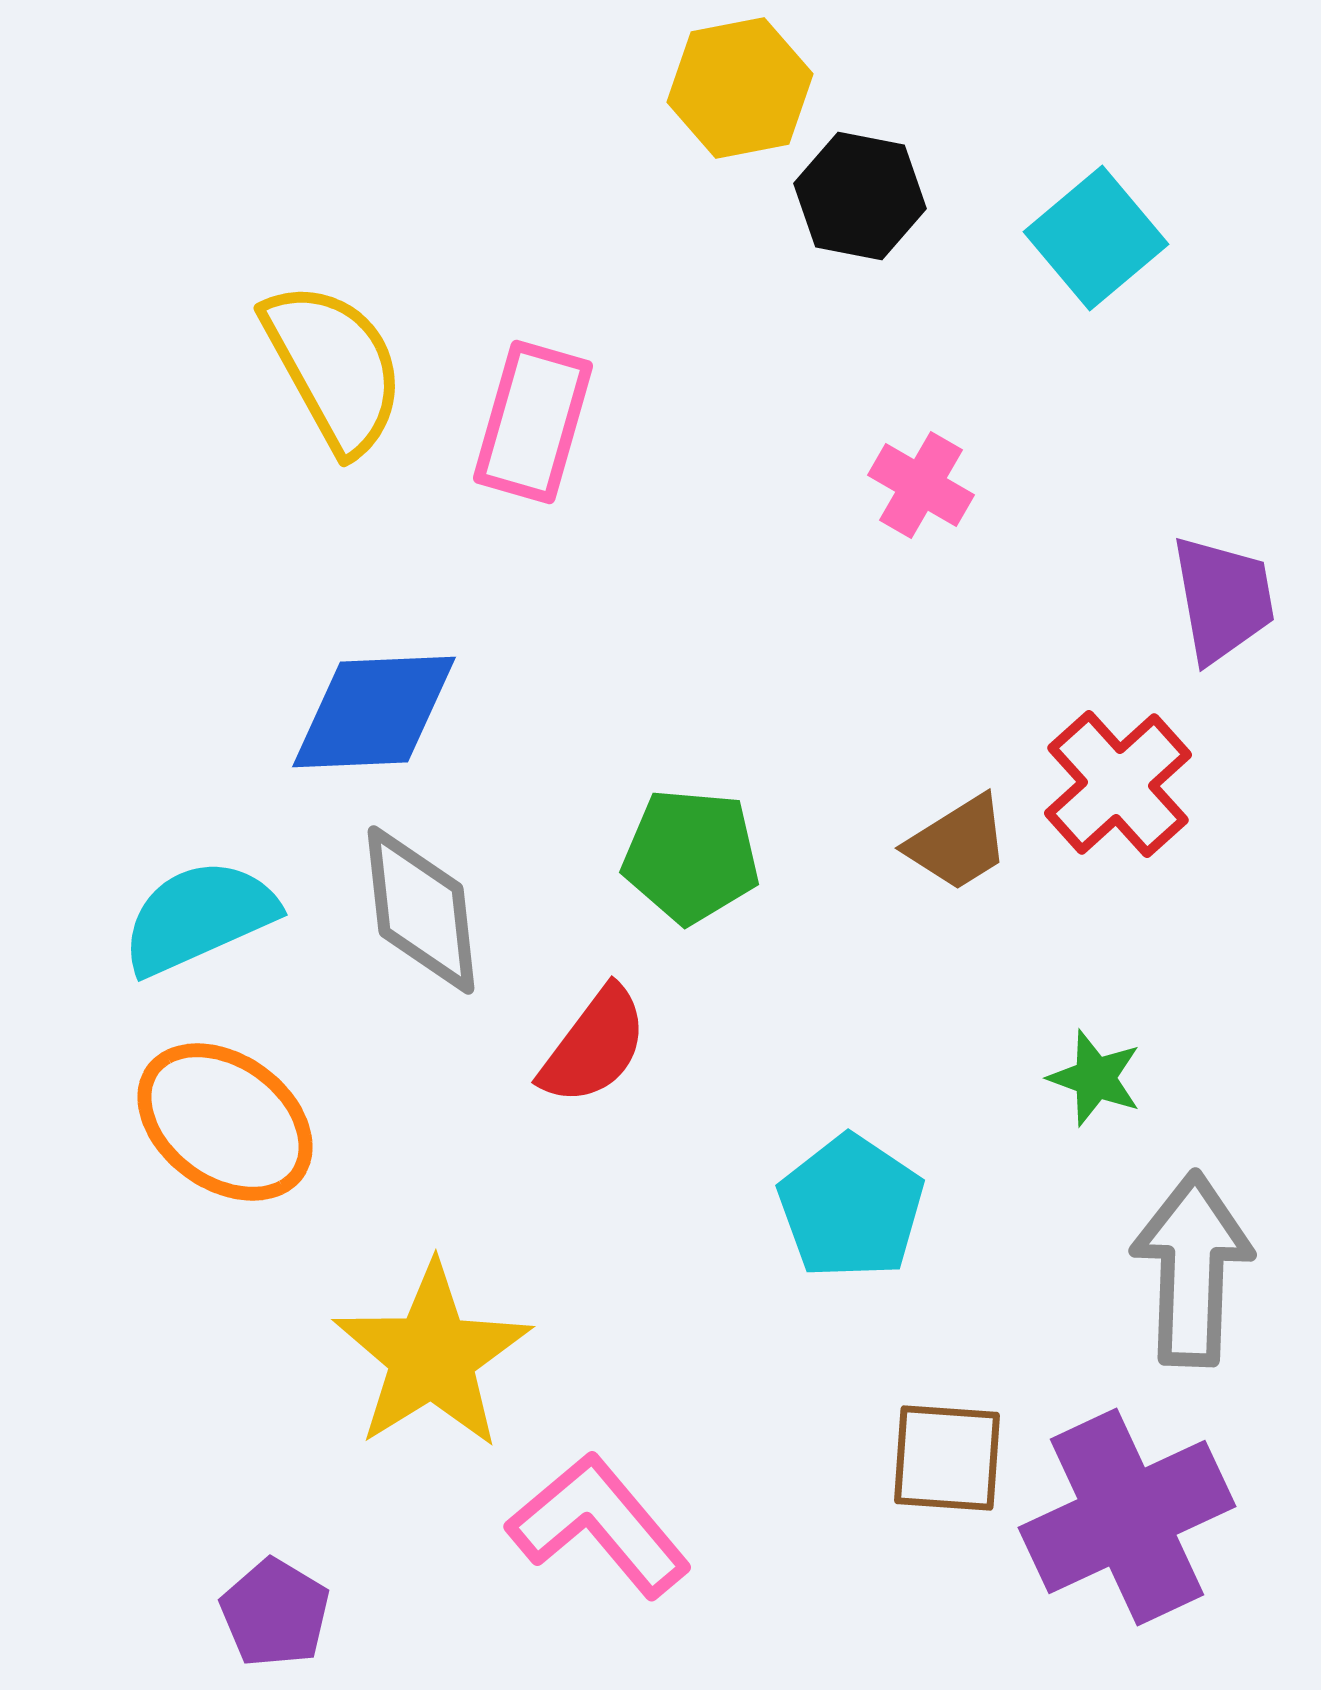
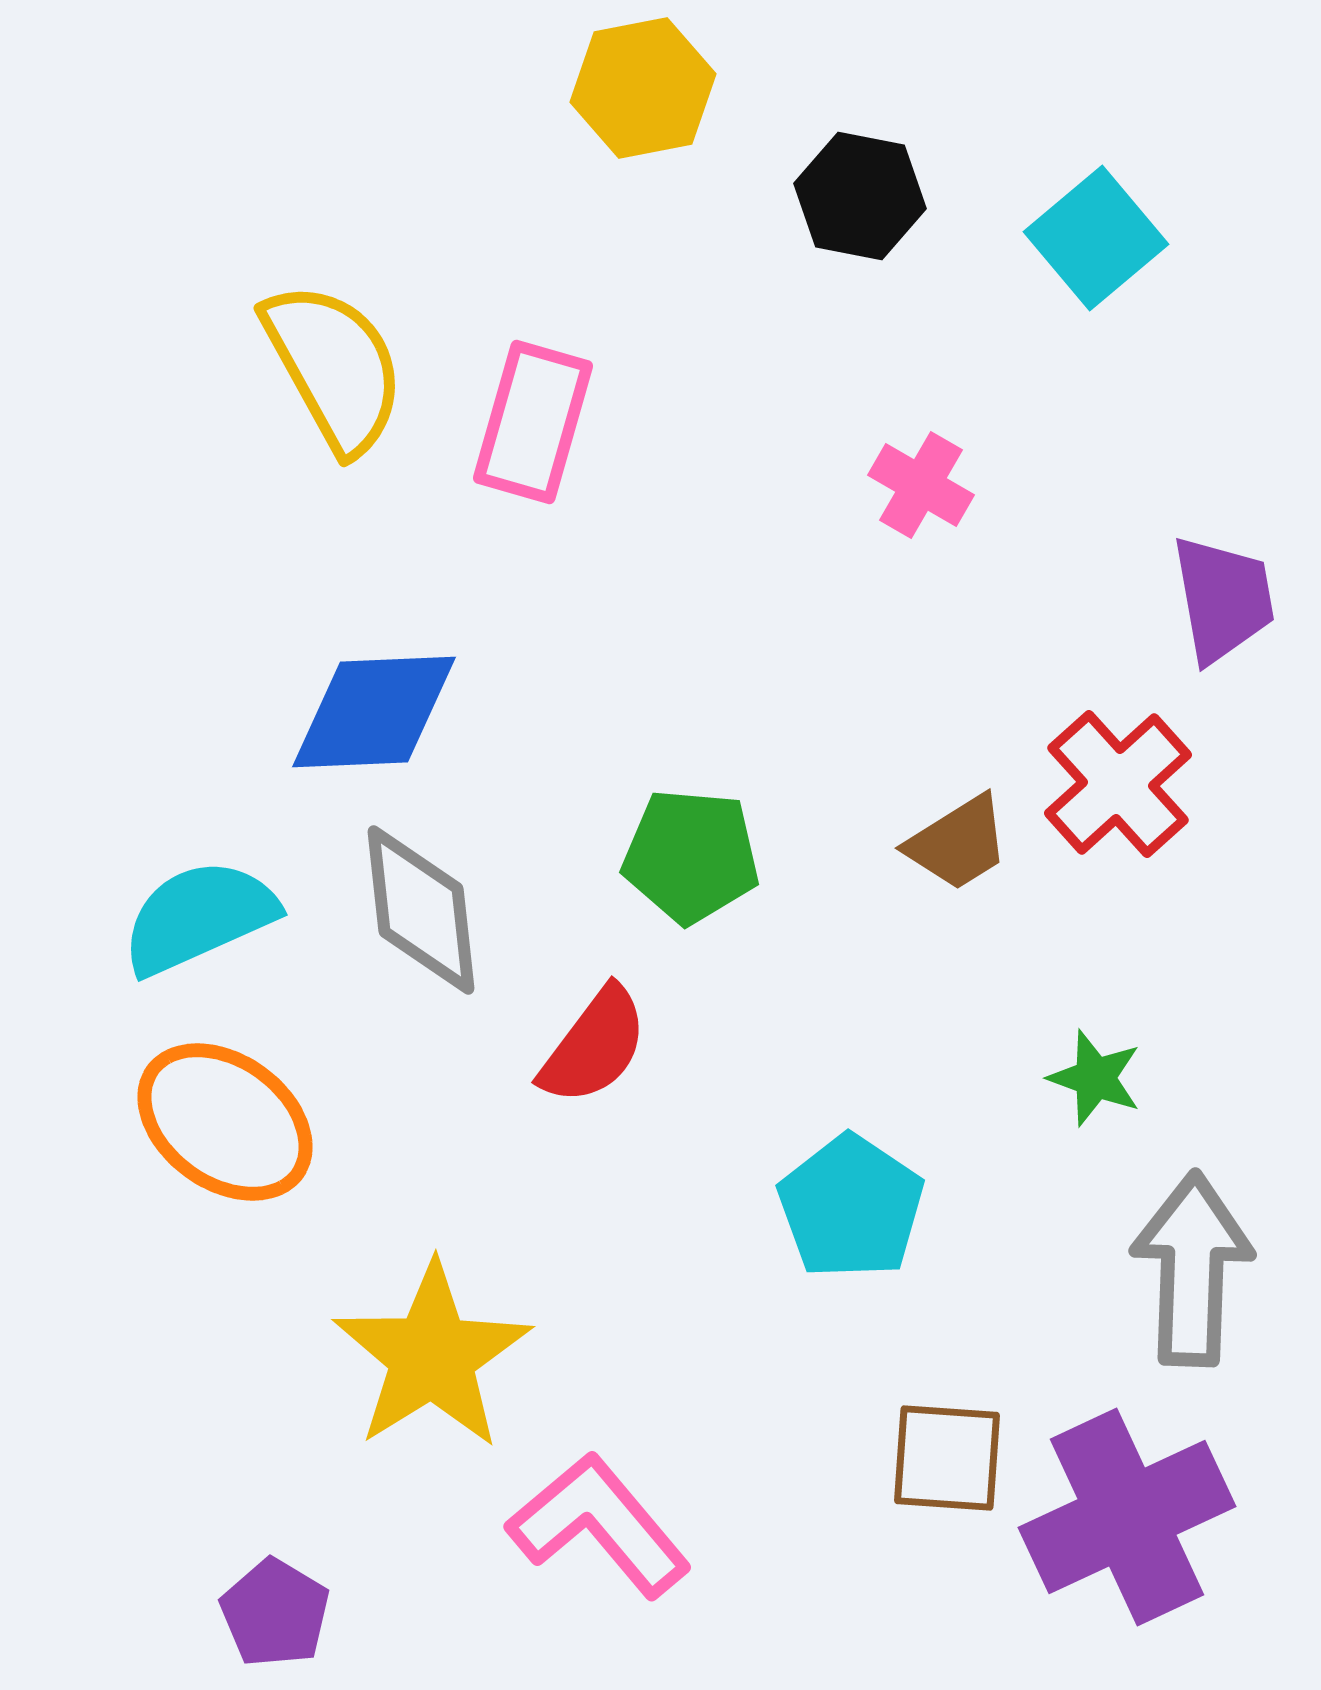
yellow hexagon: moved 97 px left
